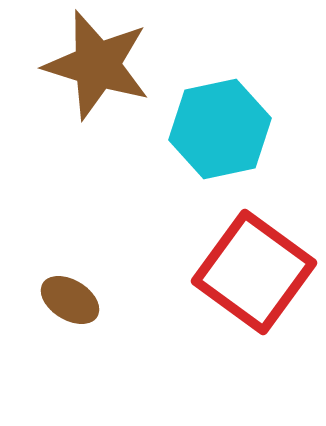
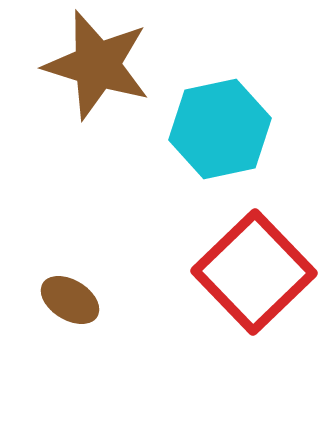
red square: rotated 10 degrees clockwise
